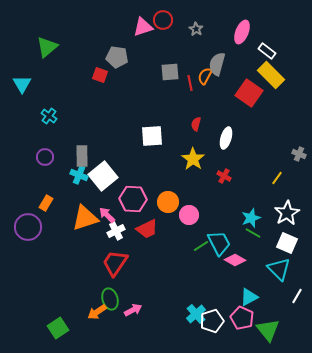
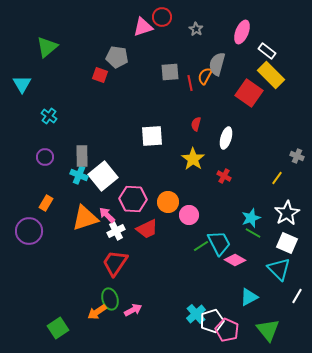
red circle at (163, 20): moved 1 px left, 3 px up
gray cross at (299, 154): moved 2 px left, 2 px down
purple circle at (28, 227): moved 1 px right, 4 px down
pink pentagon at (242, 318): moved 15 px left, 12 px down
